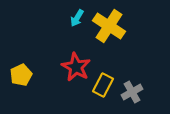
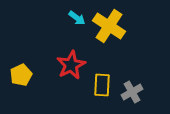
cyan arrow: rotated 84 degrees counterclockwise
red star: moved 5 px left, 2 px up; rotated 16 degrees clockwise
yellow rectangle: moved 1 px left; rotated 25 degrees counterclockwise
